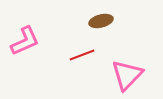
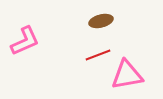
red line: moved 16 px right
pink triangle: rotated 36 degrees clockwise
